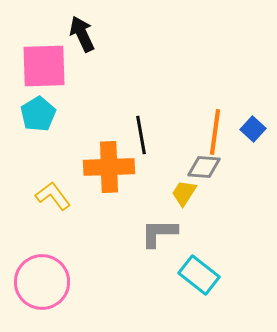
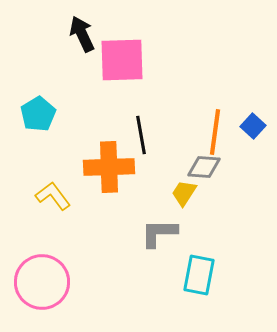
pink square: moved 78 px right, 6 px up
blue square: moved 3 px up
cyan rectangle: rotated 63 degrees clockwise
